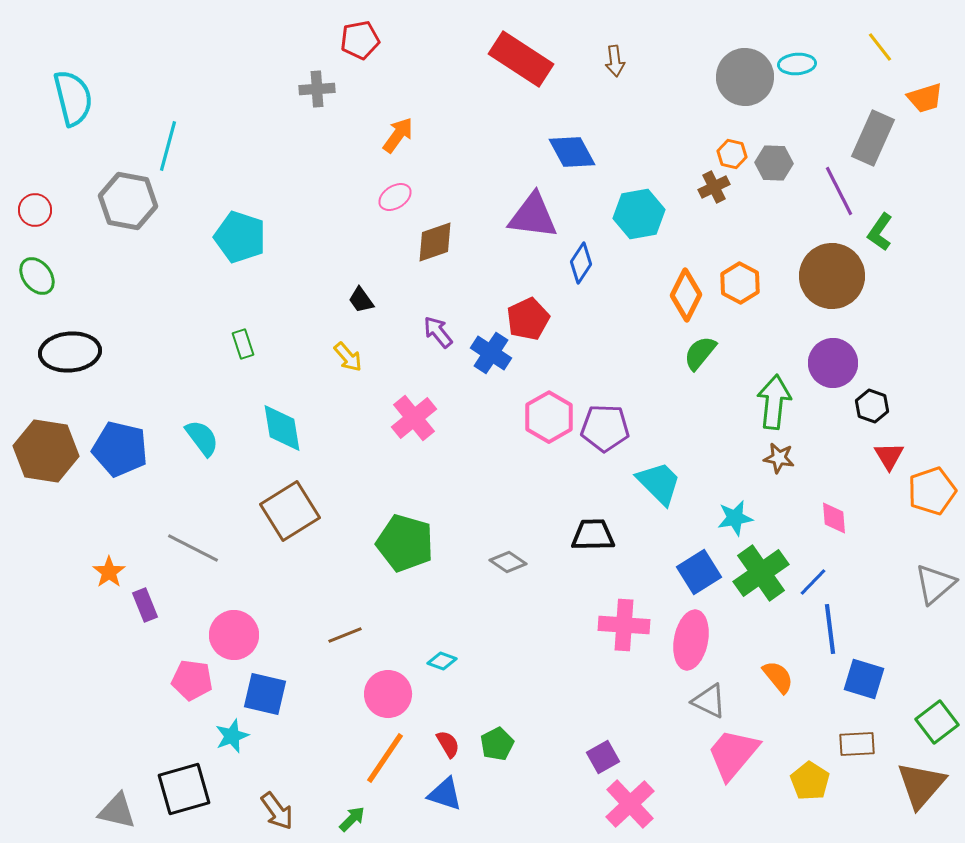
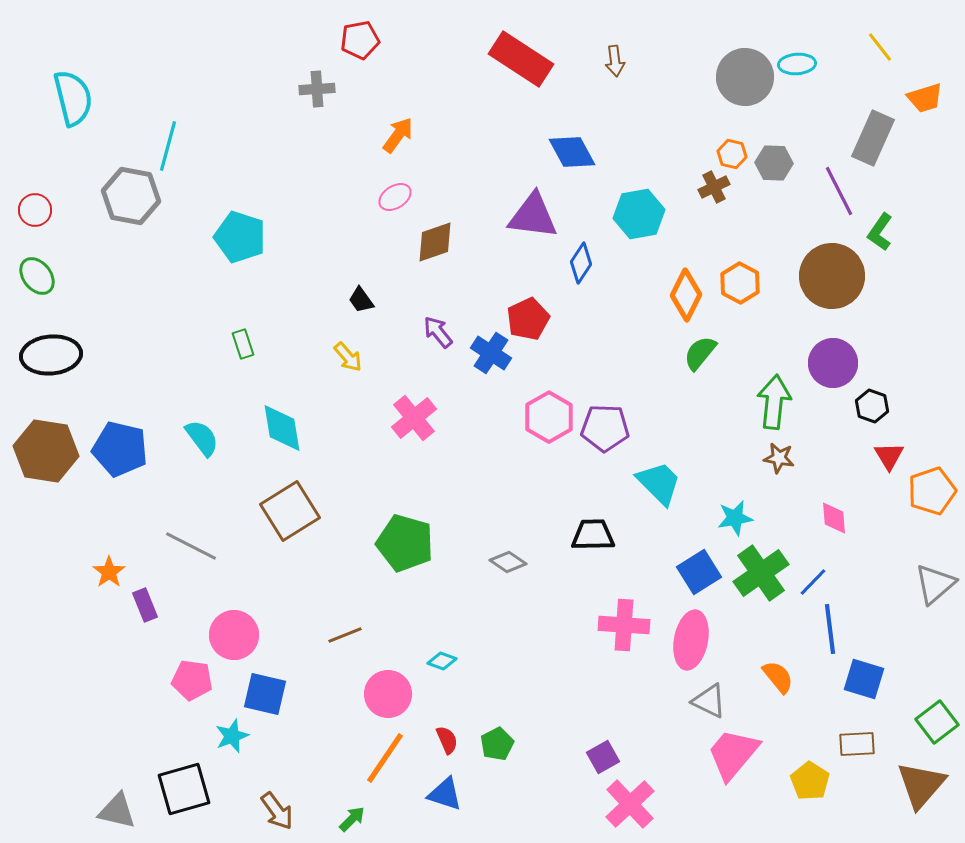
gray hexagon at (128, 201): moved 3 px right, 5 px up
black ellipse at (70, 352): moved 19 px left, 3 px down
gray line at (193, 548): moved 2 px left, 2 px up
red semicircle at (448, 744): moved 1 px left, 4 px up; rotated 8 degrees clockwise
